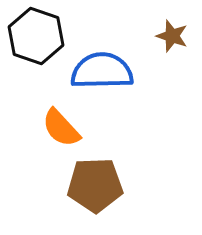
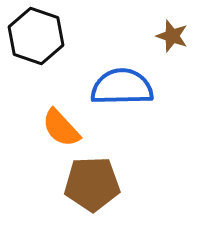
blue semicircle: moved 20 px right, 16 px down
brown pentagon: moved 3 px left, 1 px up
